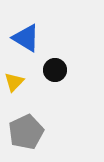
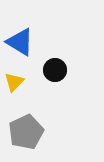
blue triangle: moved 6 px left, 4 px down
